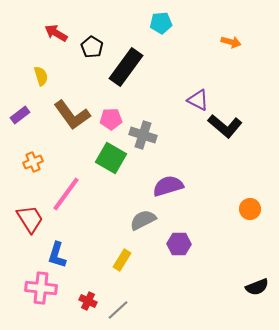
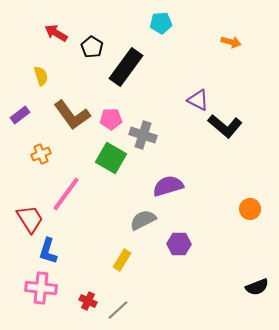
orange cross: moved 8 px right, 8 px up
blue L-shape: moved 9 px left, 4 px up
